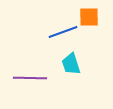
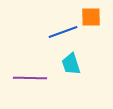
orange square: moved 2 px right
